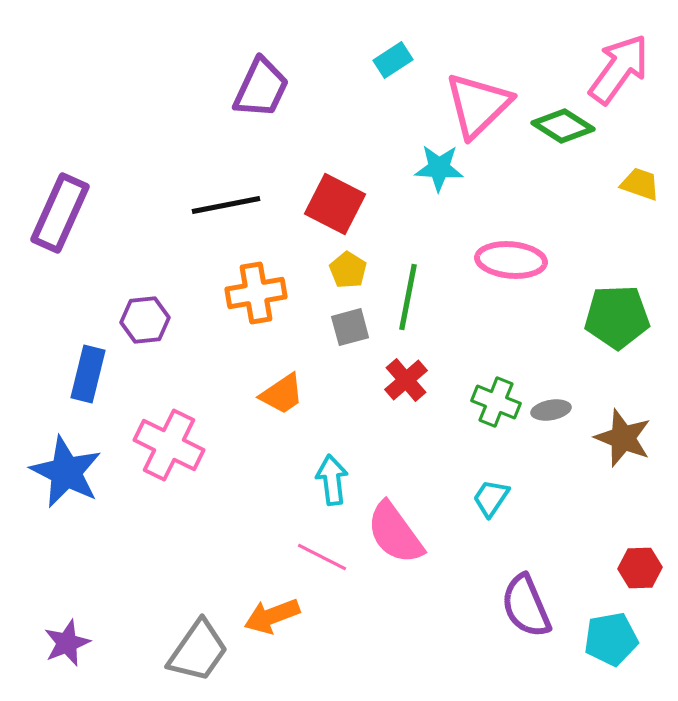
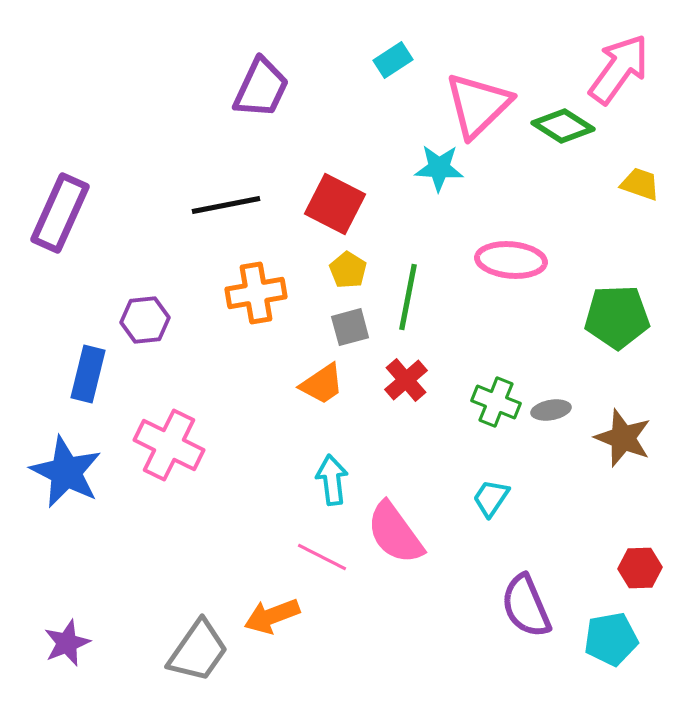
orange trapezoid: moved 40 px right, 10 px up
